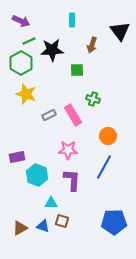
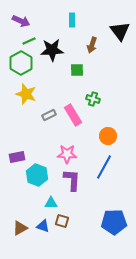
pink star: moved 1 px left, 4 px down
